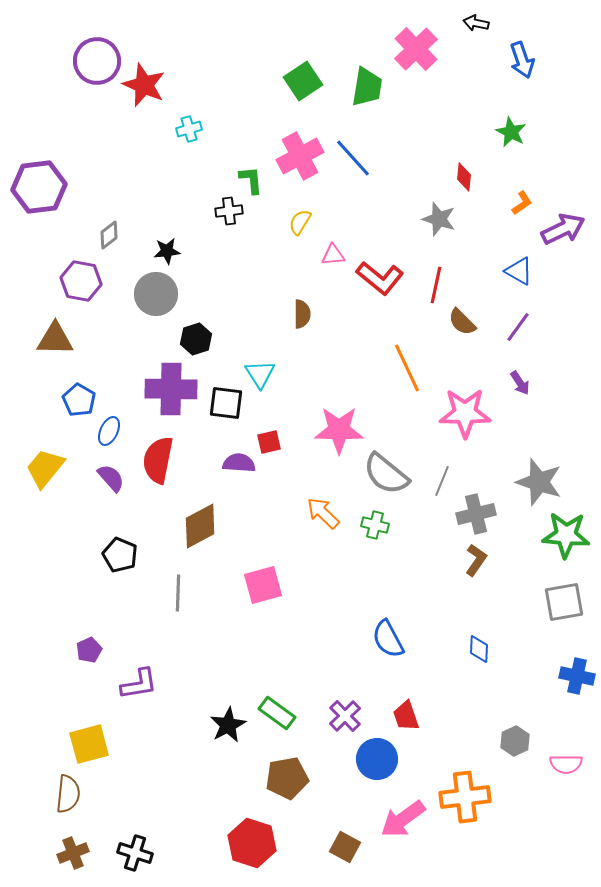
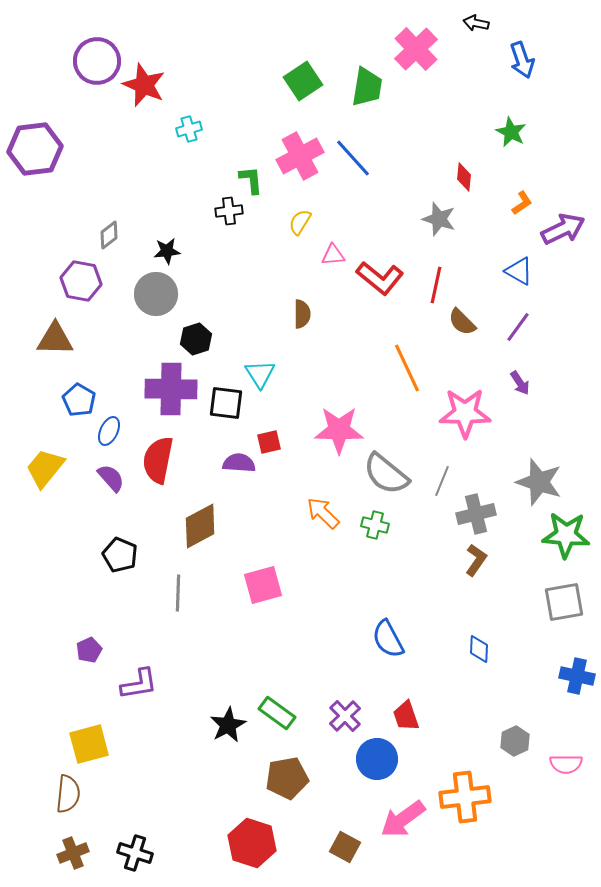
purple hexagon at (39, 187): moved 4 px left, 38 px up
